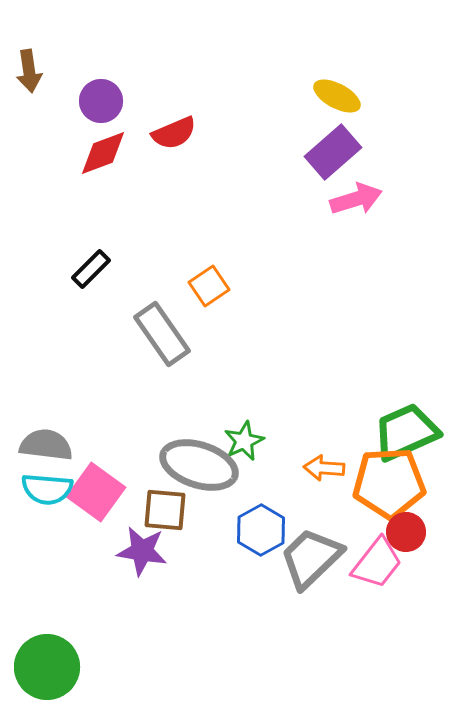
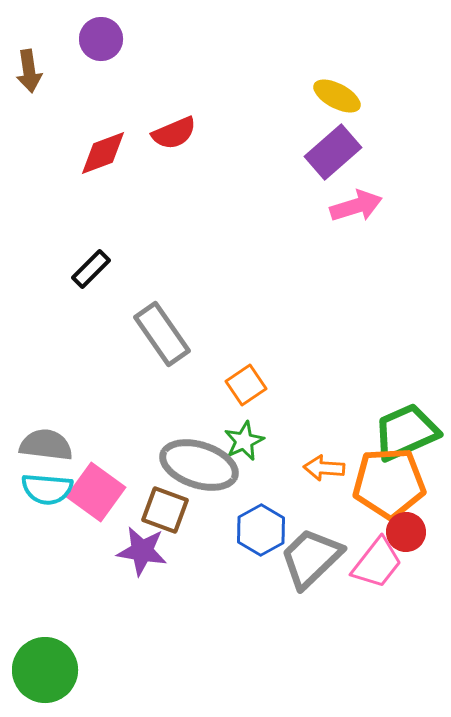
purple circle: moved 62 px up
pink arrow: moved 7 px down
orange square: moved 37 px right, 99 px down
brown square: rotated 15 degrees clockwise
green circle: moved 2 px left, 3 px down
